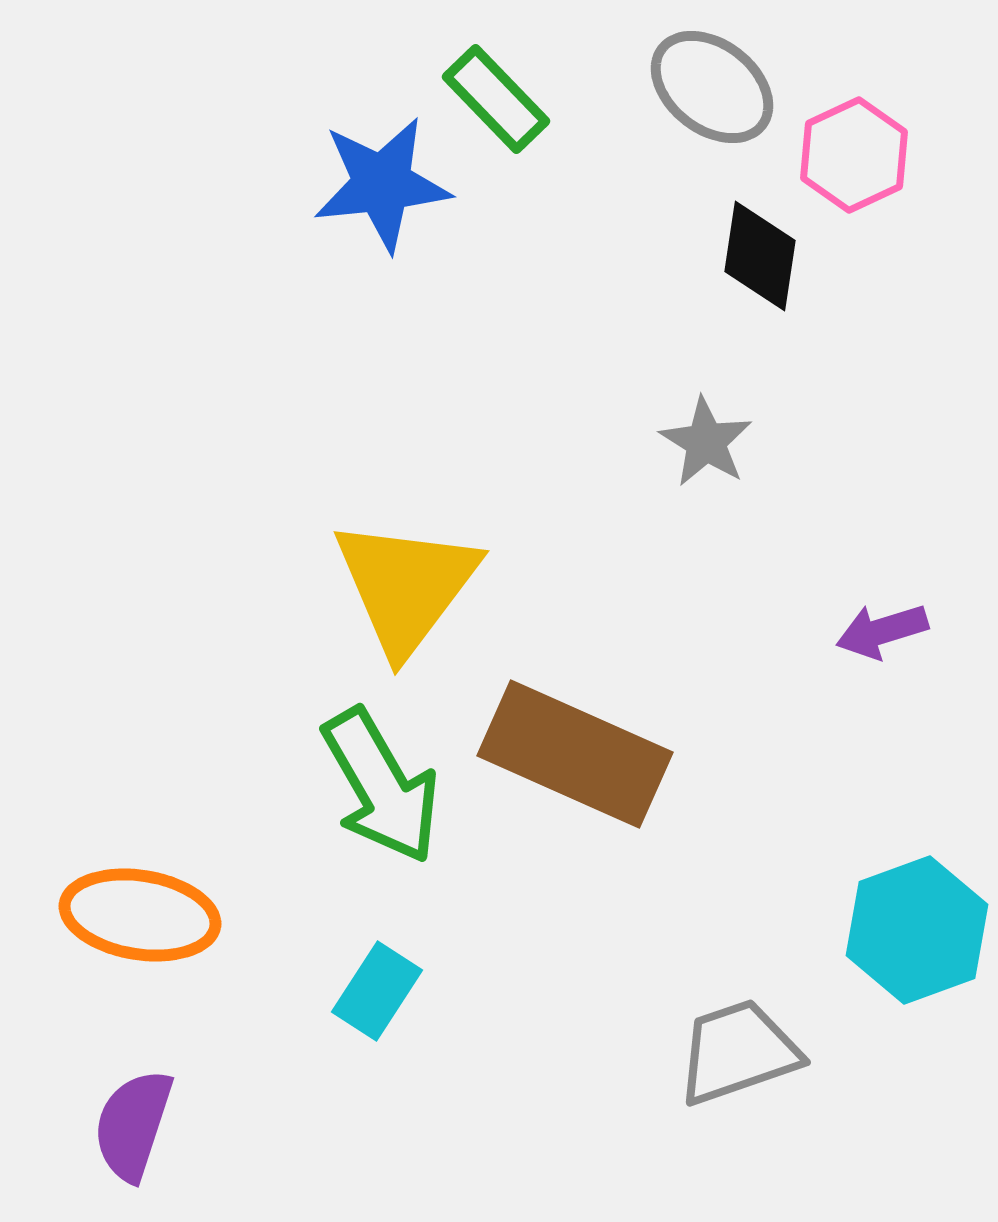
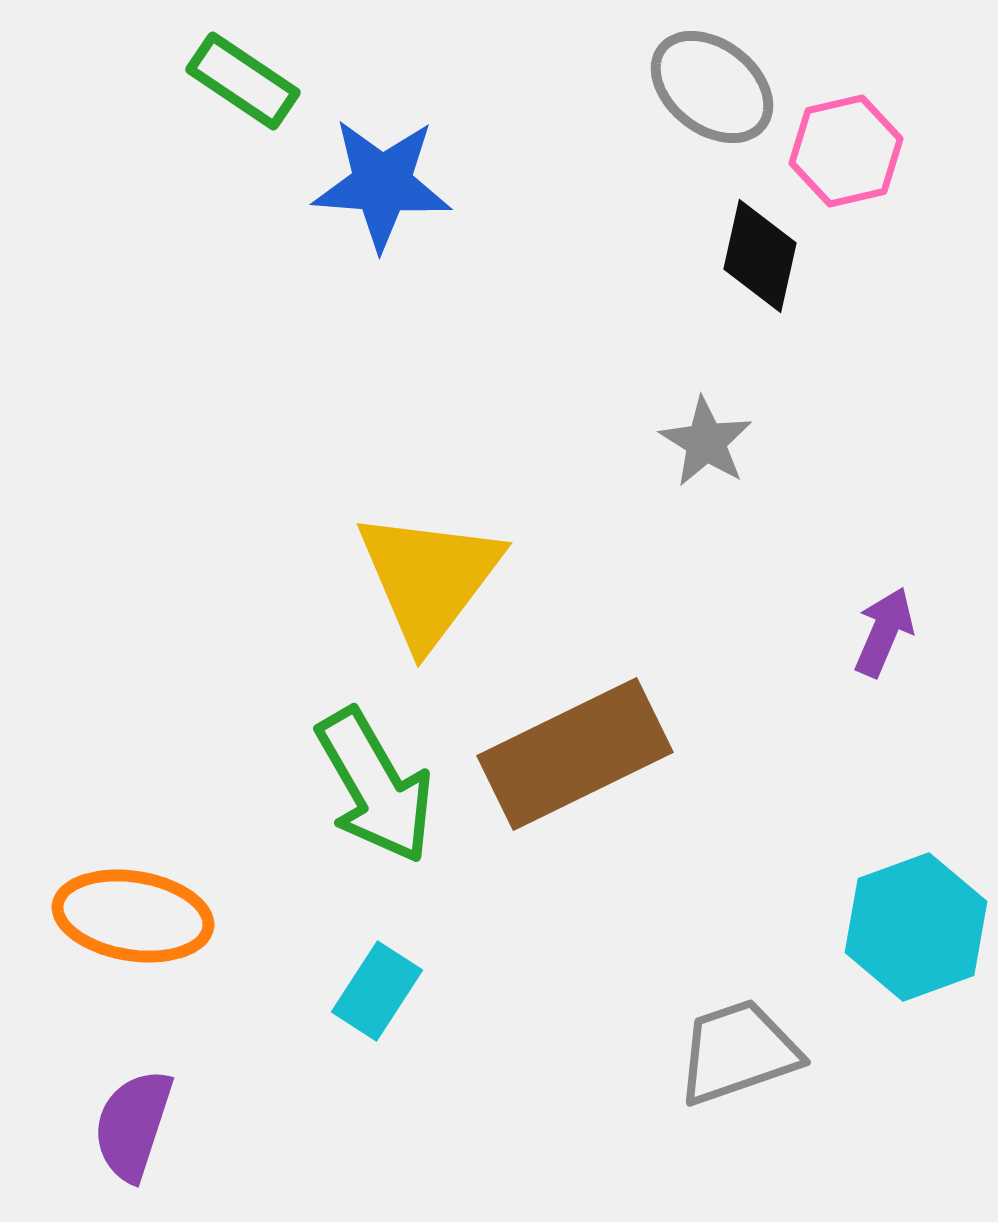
green rectangle: moved 253 px left, 18 px up; rotated 12 degrees counterclockwise
pink hexagon: moved 8 px left, 4 px up; rotated 12 degrees clockwise
blue star: rotated 10 degrees clockwise
black diamond: rotated 4 degrees clockwise
yellow triangle: moved 23 px right, 8 px up
purple arrow: moved 2 px right, 1 px down; rotated 130 degrees clockwise
brown rectangle: rotated 50 degrees counterclockwise
green arrow: moved 6 px left
orange ellipse: moved 7 px left, 1 px down
cyan hexagon: moved 1 px left, 3 px up
